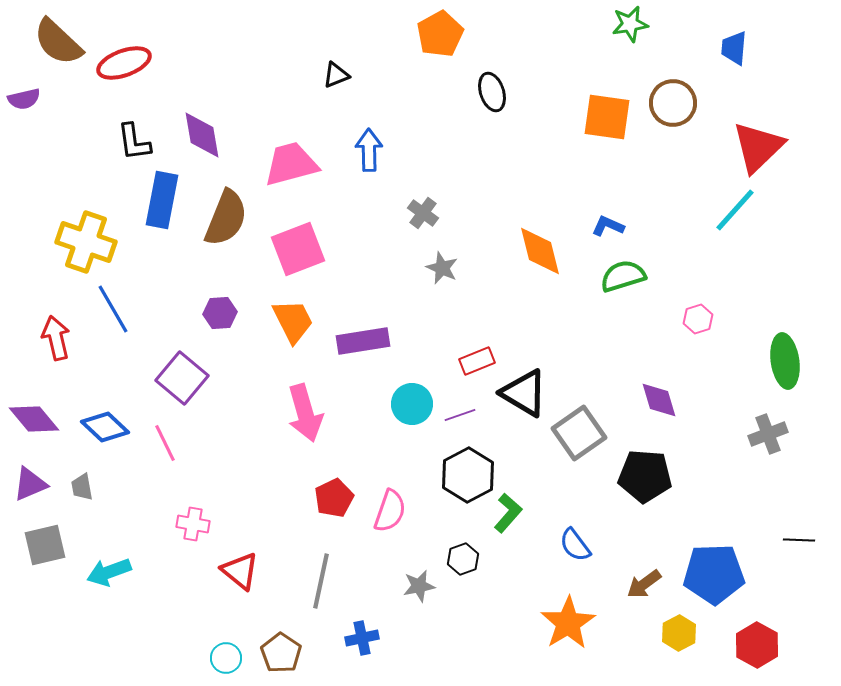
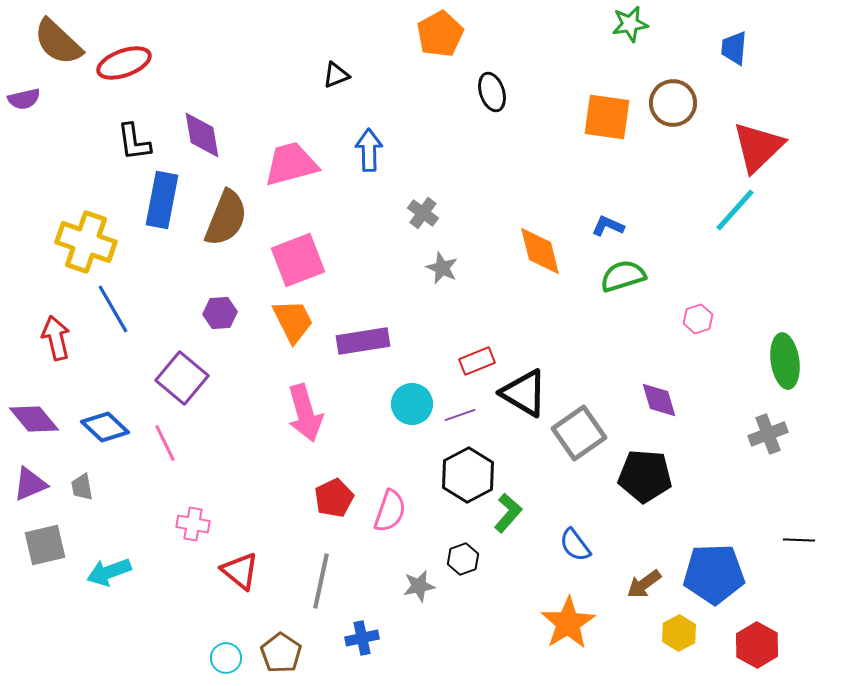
pink square at (298, 249): moved 11 px down
